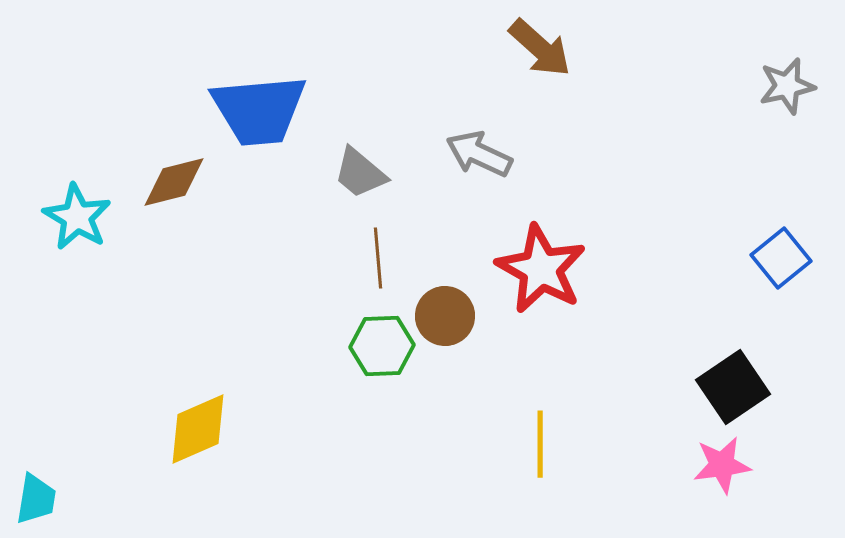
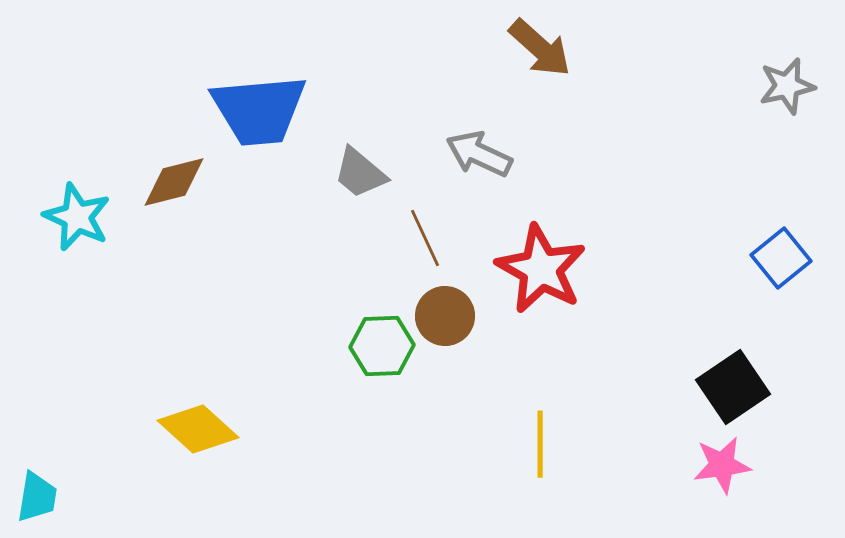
cyan star: rotated 6 degrees counterclockwise
brown line: moved 47 px right, 20 px up; rotated 20 degrees counterclockwise
yellow diamond: rotated 66 degrees clockwise
cyan trapezoid: moved 1 px right, 2 px up
